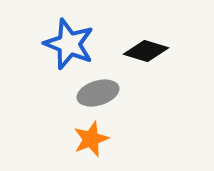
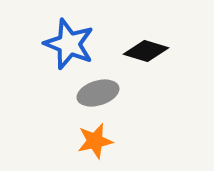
orange star: moved 4 px right, 2 px down; rotated 9 degrees clockwise
